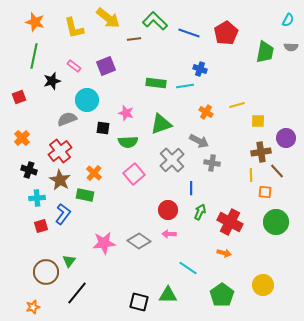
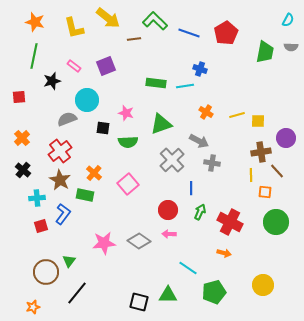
red square at (19, 97): rotated 16 degrees clockwise
yellow line at (237, 105): moved 10 px down
black cross at (29, 170): moved 6 px left; rotated 21 degrees clockwise
pink square at (134, 174): moved 6 px left, 10 px down
green pentagon at (222, 295): moved 8 px left, 3 px up; rotated 20 degrees clockwise
